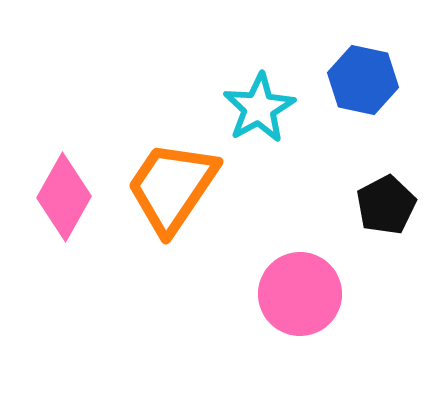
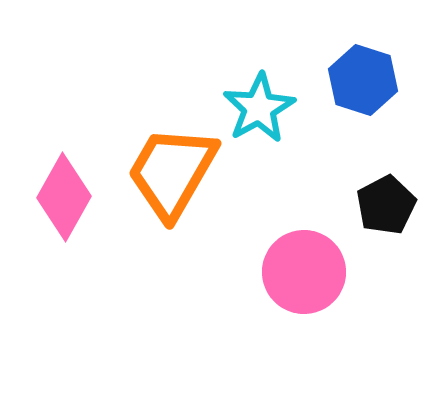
blue hexagon: rotated 6 degrees clockwise
orange trapezoid: moved 15 px up; rotated 4 degrees counterclockwise
pink circle: moved 4 px right, 22 px up
